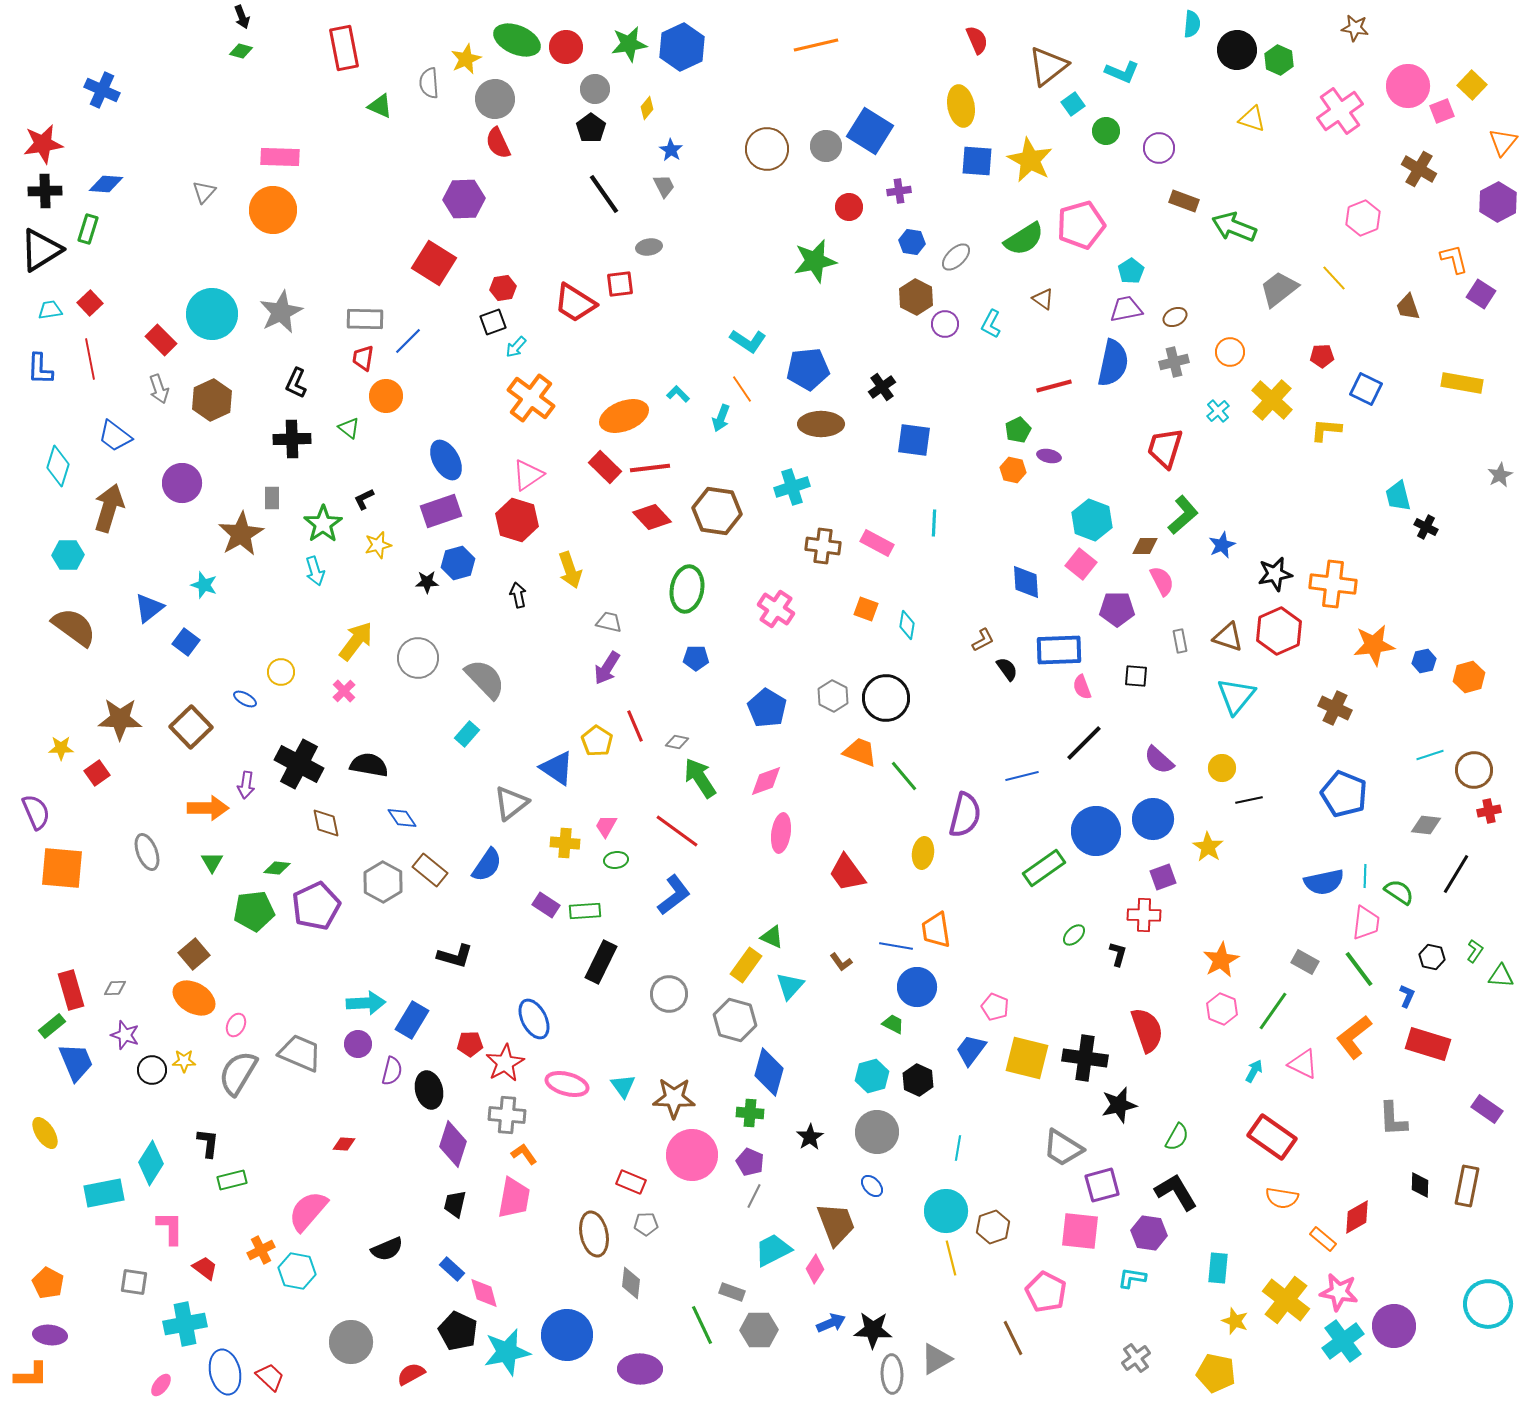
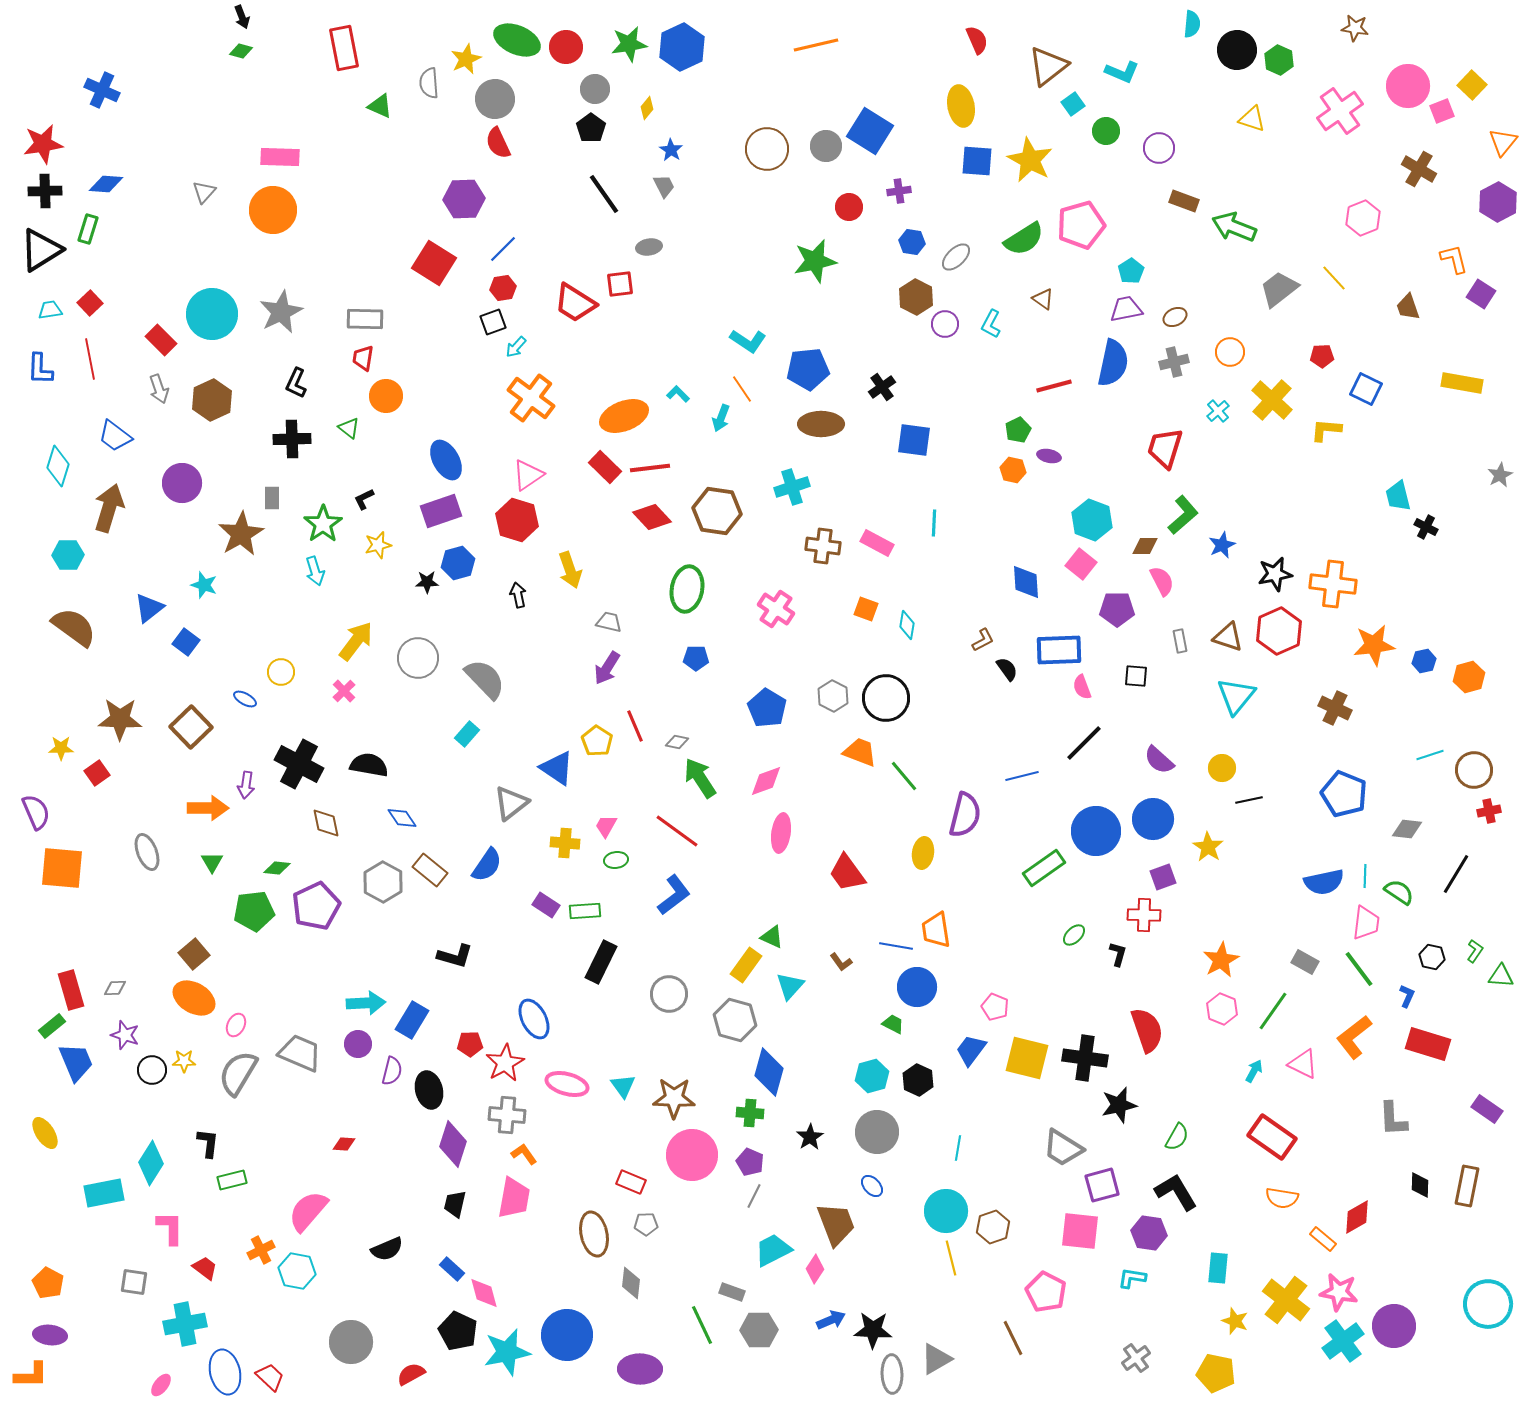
blue line at (408, 341): moved 95 px right, 92 px up
gray diamond at (1426, 825): moved 19 px left, 4 px down
blue arrow at (831, 1323): moved 3 px up
